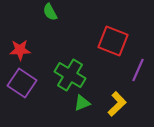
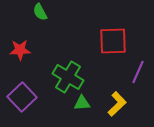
green semicircle: moved 10 px left
red square: rotated 24 degrees counterclockwise
purple line: moved 2 px down
green cross: moved 2 px left, 2 px down
purple square: moved 14 px down; rotated 12 degrees clockwise
green triangle: rotated 18 degrees clockwise
